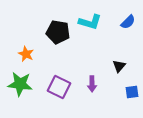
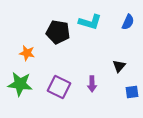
blue semicircle: rotated 21 degrees counterclockwise
orange star: moved 1 px right, 1 px up; rotated 14 degrees counterclockwise
